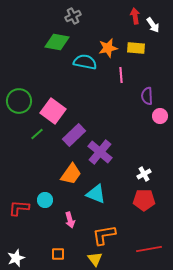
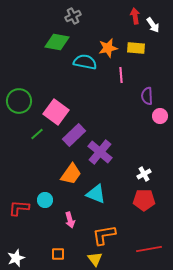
pink square: moved 3 px right, 1 px down
